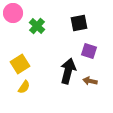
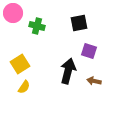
green cross: rotated 28 degrees counterclockwise
brown arrow: moved 4 px right
